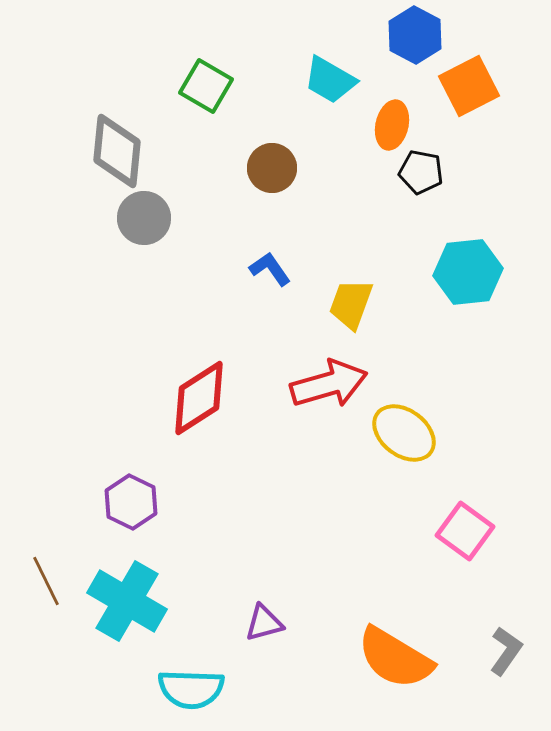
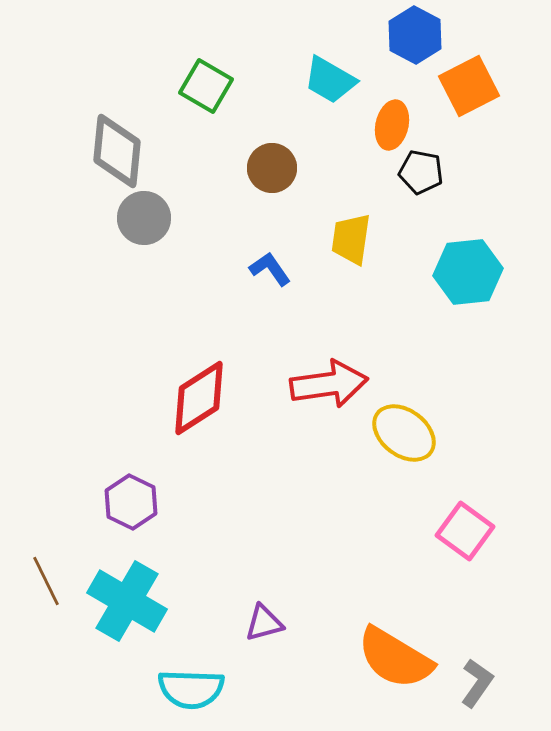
yellow trapezoid: moved 65 px up; rotated 12 degrees counterclockwise
red arrow: rotated 8 degrees clockwise
gray L-shape: moved 29 px left, 32 px down
